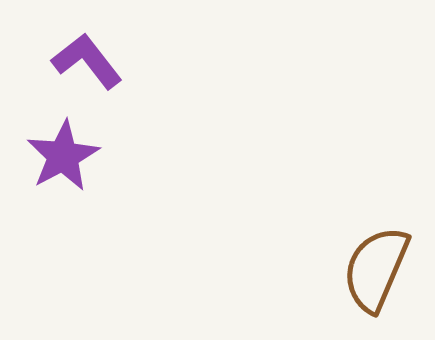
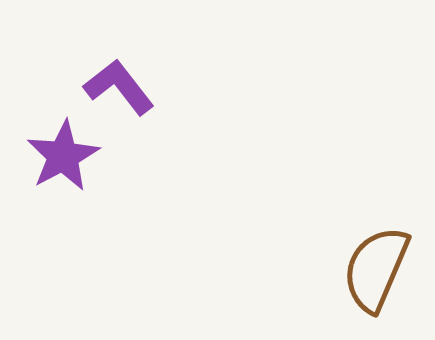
purple L-shape: moved 32 px right, 26 px down
